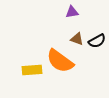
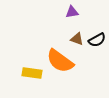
black semicircle: moved 1 px up
yellow rectangle: moved 3 px down; rotated 12 degrees clockwise
